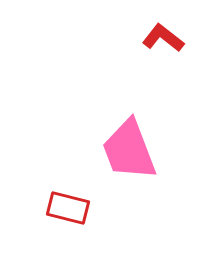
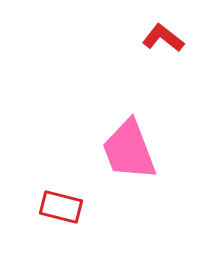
red rectangle: moved 7 px left, 1 px up
